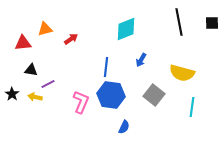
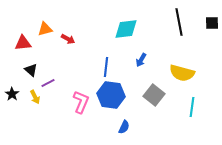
cyan diamond: rotated 15 degrees clockwise
red arrow: moved 3 px left; rotated 64 degrees clockwise
black triangle: rotated 32 degrees clockwise
purple line: moved 1 px up
yellow arrow: rotated 128 degrees counterclockwise
